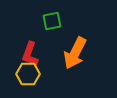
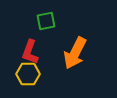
green square: moved 6 px left
red L-shape: moved 2 px up
